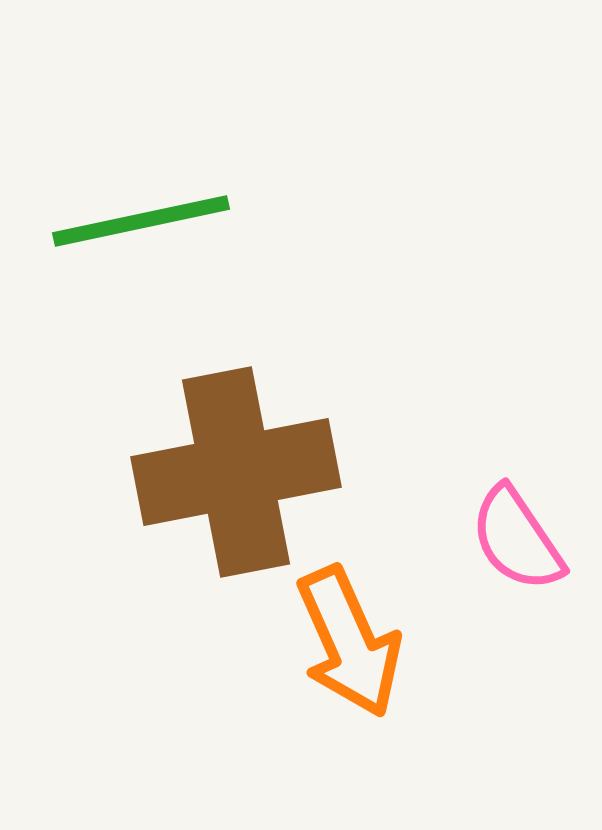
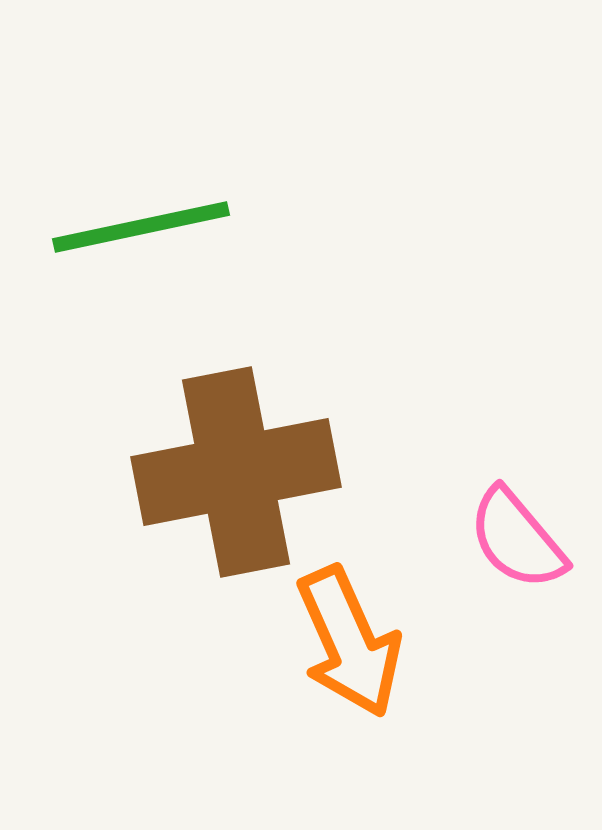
green line: moved 6 px down
pink semicircle: rotated 6 degrees counterclockwise
